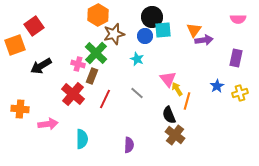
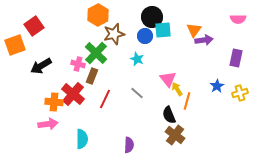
orange cross: moved 34 px right, 7 px up
